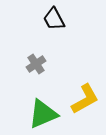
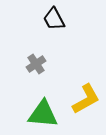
yellow L-shape: moved 1 px right
green triangle: rotated 28 degrees clockwise
